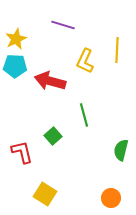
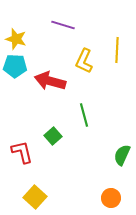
yellow star: rotated 30 degrees counterclockwise
yellow L-shape: moved 1 px left
green semicircle: moved 1 px right, 5 px down; rotated 10 degrees clockwise
yellow square: moved 10 px left, 3 px down; rotated 10 degrees clockwise
